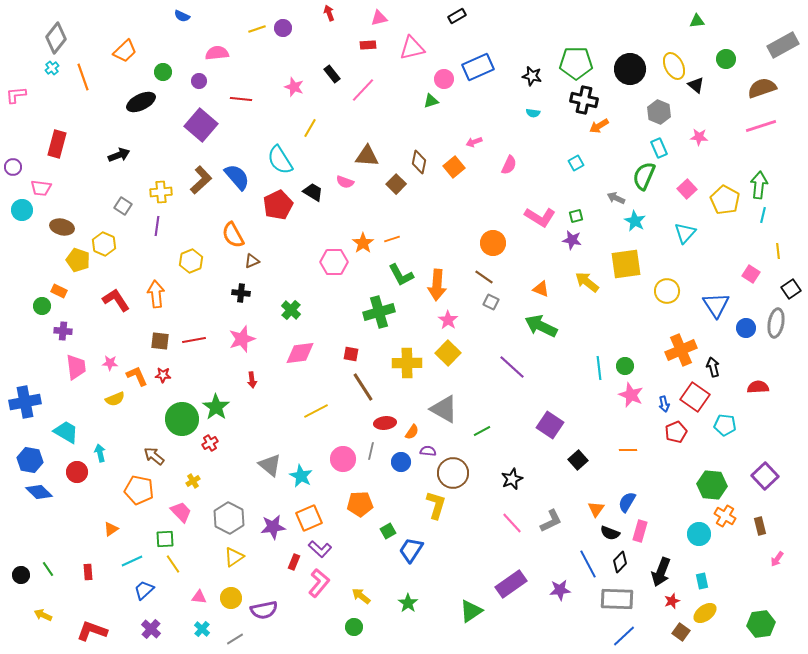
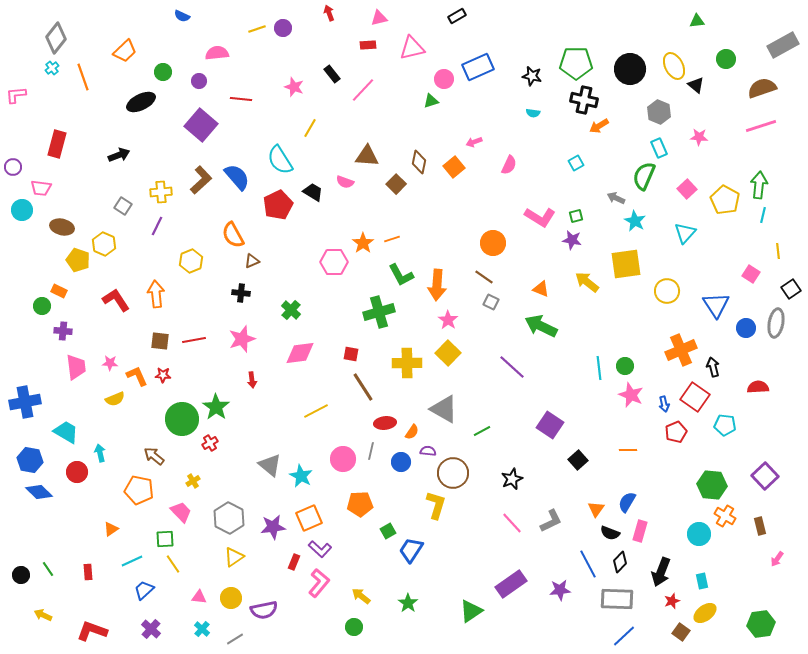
purple line at (157, 226): rotated 18 degrees clockwise
